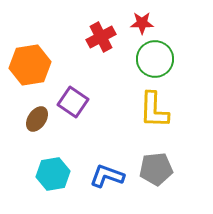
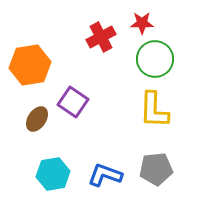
blue L-shape: moved 2 px left, 1 px up
